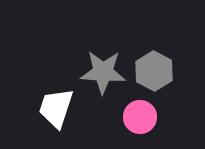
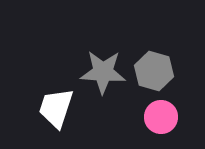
gray hexagon: rotated 12 degrees counterclockwise
pink circle: moved 21 px right
